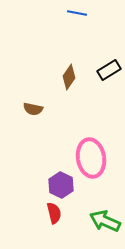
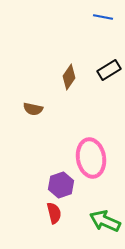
blue line: moved 26 px right, 4 px down
purple hexagon: rotated 15 degrees clockwise
